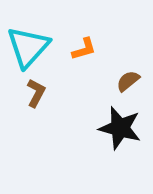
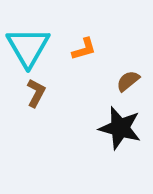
cyan triangle: rotated 12 degrees counterclockwise
